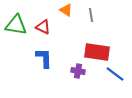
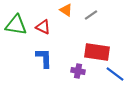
gray line: rotated 64 degrees clockwise
